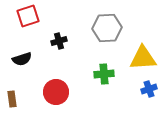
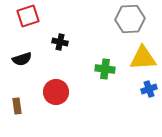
gray hexagon: moved 23 px right, 9 px up
black cross: moved 1 px right, 1 px down; rotated 28 degrees clockwise
green cross: moved 1 px right, 5 px up; rotated 12 degrees clockwise
brown rectangle: moved 5 px right, 7 px down
